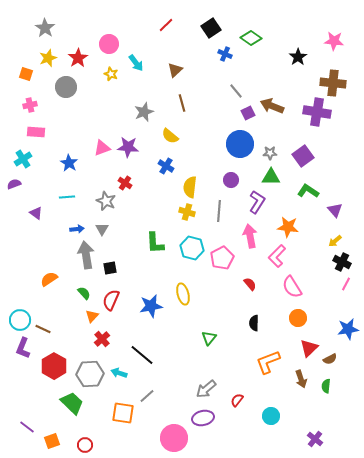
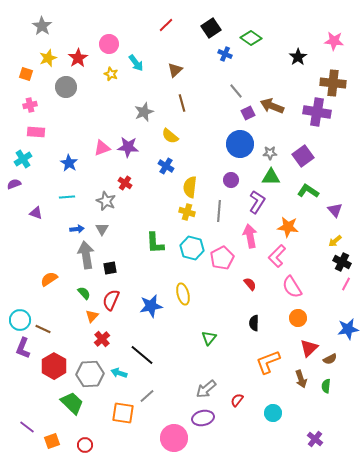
gray star at (45, 28): moved 3 px left, 2 px up
purple triangle at (36, 213): rotated 16 degrees counterclockwise
cyan circle at (271, 416): moved 2 px right, 3 px up
